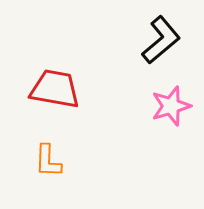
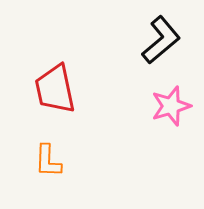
red trapezoid: rotated 112 degrees counterclockwise
